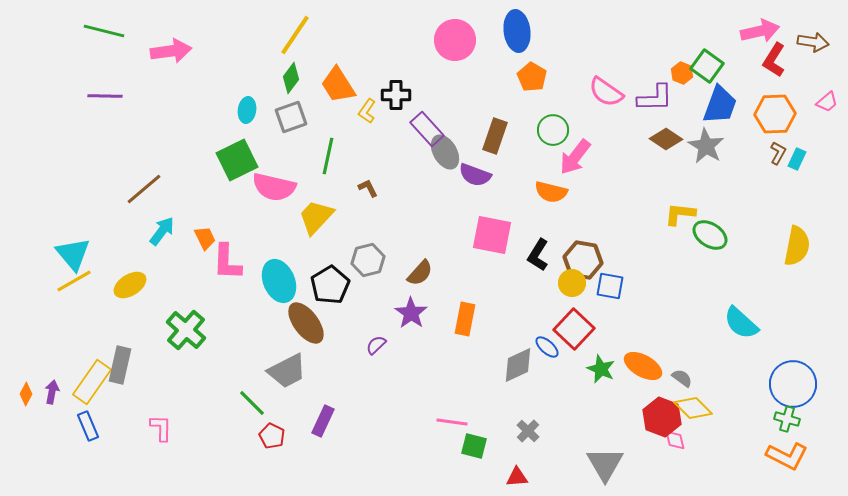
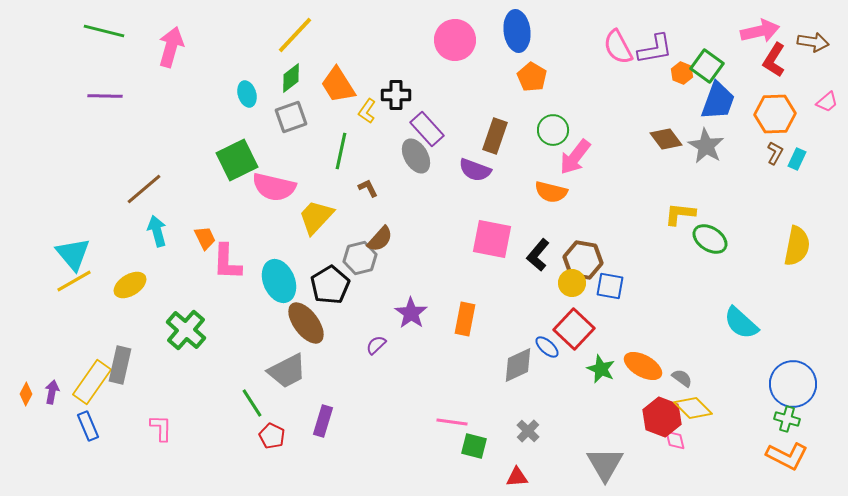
yellow line at (295, 35): rotated 9 degrees clockwise
pink arrow at (171, 51): moved 4 px up; rotated 66 degrees counterclockwise
green diamond at (291, 78): rotated 16 degrees clockwise
pink semicircle at (606, 92): moved 12 px right, 45 px up; rotated 27 degrees clockwise
purple L-shape at (655, 98): moved 49 px up; rotated 9 degrees counterclockwise
blue trapezoid at (720, 105): moved 2 px left, 4 px up
cyan ellipse at (247, 110): moved 16 px up; rotated 25 degrees counterclockwise
brown diamond at (666, 139): rotated 20 degrees clockwise
gray ellipse at (445, 152): moved 29 px left, 4 px down
brown L-shape at (778, 153): moved 3 px left
green line at (328, 156): moved 13 px right, 5 px up
purple semicircle at (475, 175): moved 5 px up
cyan arrow at (162, 231): moved 5 px left; rotated 52 degrees counterclockwise
pink square at (492, 235): moved 4 px down
green ellipse at (710, 235): moved 4 px down
black L-shape at (538, 255): rotated 8 degrees clockwise
gray hexagon at (368, 260): moved 8 px left, 2 px up
brown semicircle at (420, 273): moved 40 px left, 34 px up
green line at (252, 403): rotated 12 degrees clockwise
purple rectangle at (323, 421): rotated 8 degrees counterclockwise
